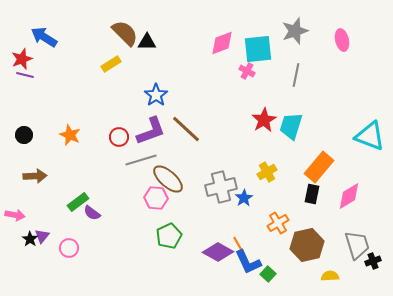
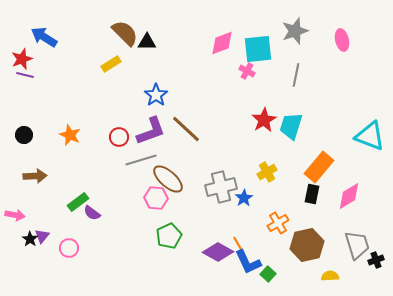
black cross at (373, 261): moved 3 px right, 1 px up
